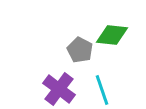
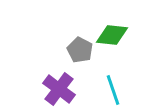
cyan line: moved 11 px right
